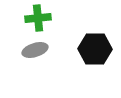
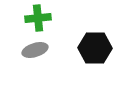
black hexagon: moved 1 px up
